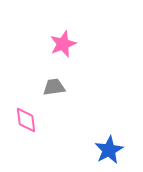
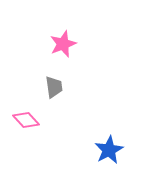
gray trapezoid: rotated 90 degrees clockwise
pink diamond: rotated 36 degrees counterclockwise
